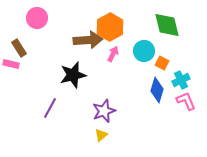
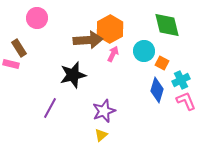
orange hexagon: moved 2 px down
